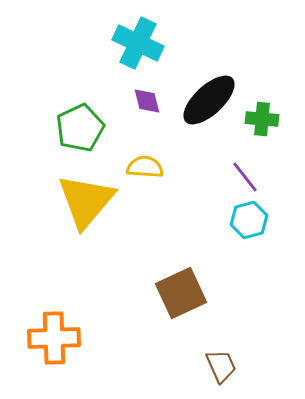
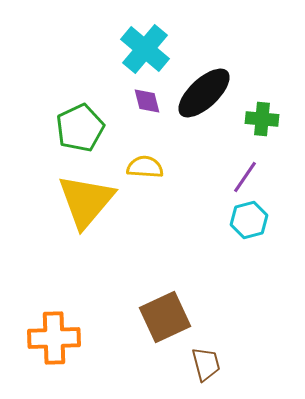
cyan cross: moved 7 px right, 6 px down; rotated 15 degrees clockwise
black ellipse: moved 5 px left, 7 px up
purple line: rotated 72 degrees clockwise
brown square: moved 16 px left, 24 px down
brown trapezoid: moved 15 px left, 2 px up; rotated 9 degrees clockwise
